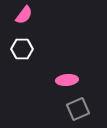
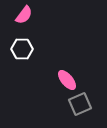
pink ellipse: rotated 55 degrees clockwise
gray square: moved 2 px right, 5 px up
